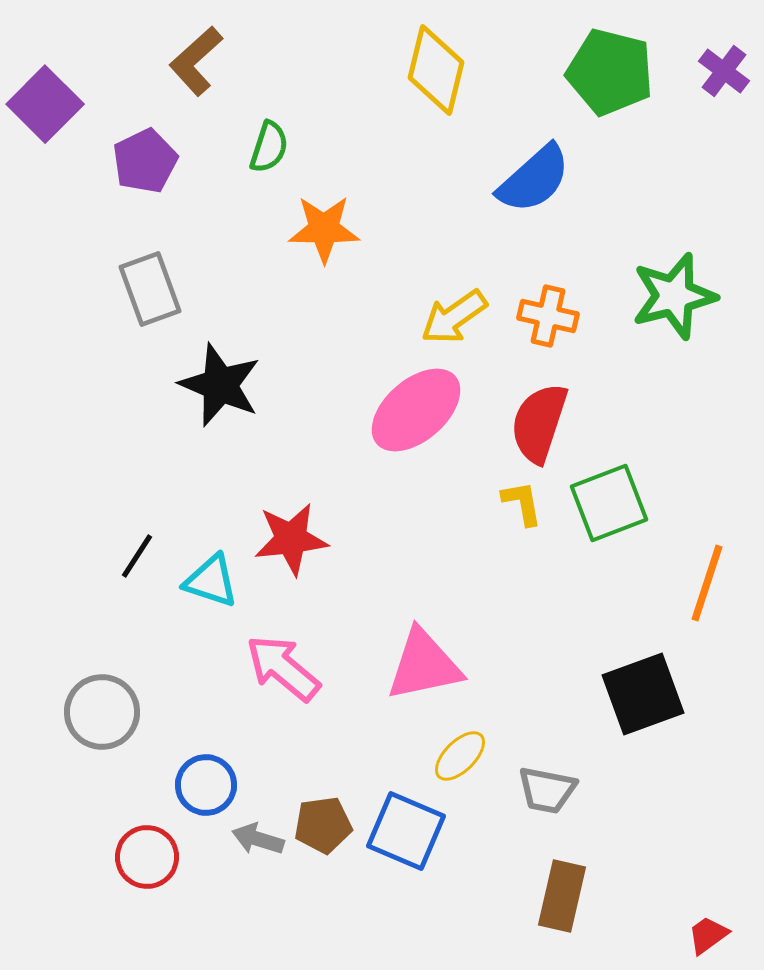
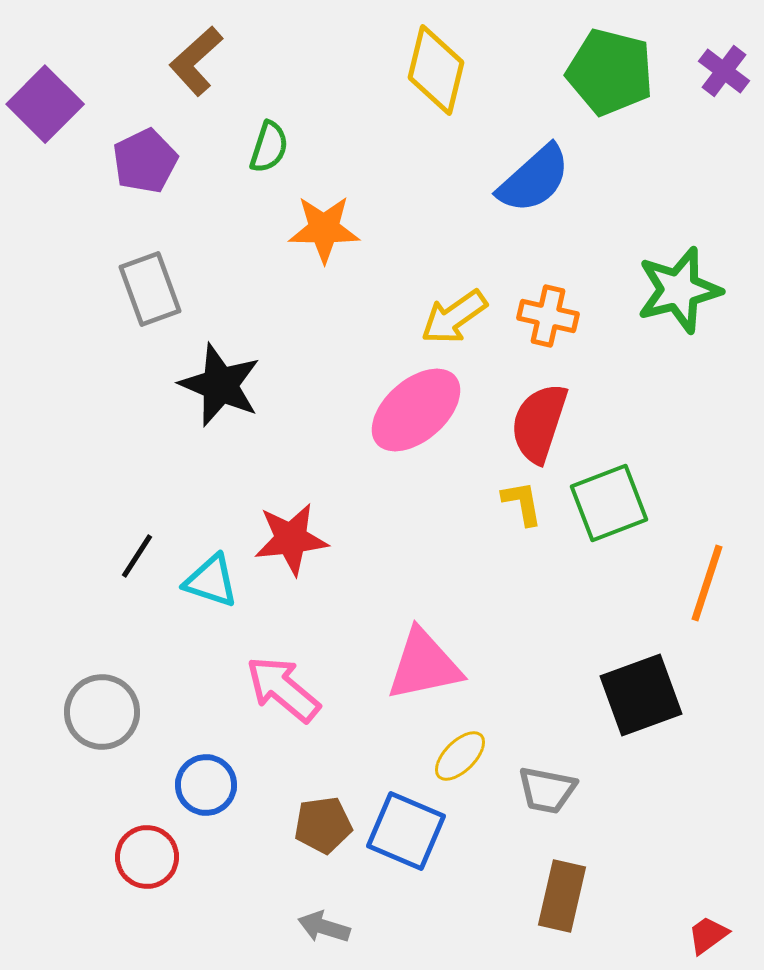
green star: moved 5 px right, 6 px up
pink arrow: moved 21 px down
black square: moved 2 px left, 1 px down
gray arrow: moved 66 px right, 88 px down
